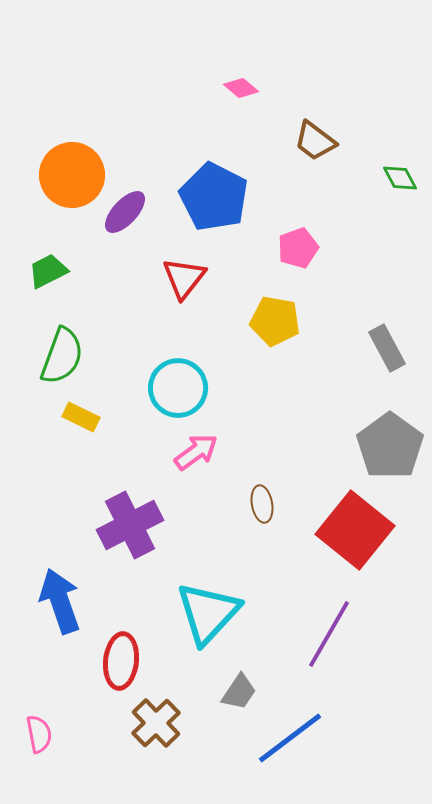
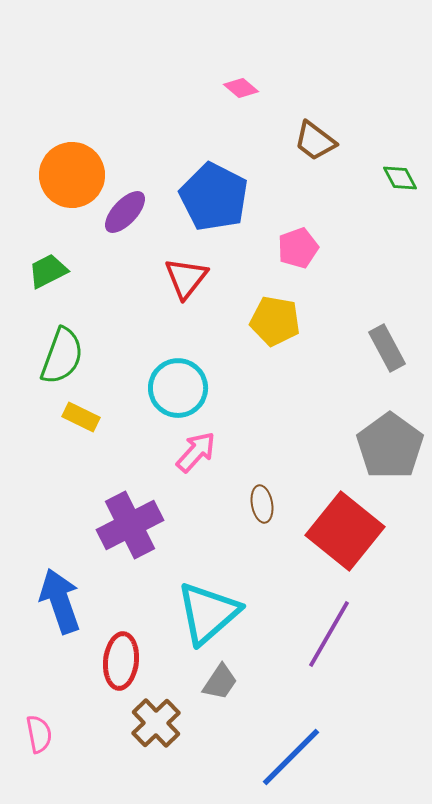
red triangle: moved 2 px right
pink arrow: rotated 12 degrees counterclockwise
red square: moved 10 px left, 1 px down
cyan triangle: rotated 6 degrees clockwise
gray trapezoid: moved 19 px left, 10 px up
blue line: moved 1 px right, 19 px down; rotated 8 degrees counterclockwise
